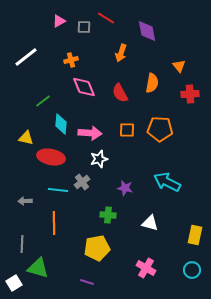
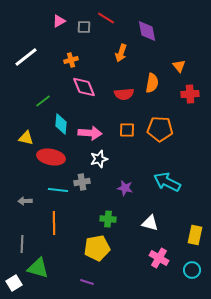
red semicircle: moved 4 px right, 1 px down; rotated 66 degrees counterclockwise
gray cross: rotated 28 degrees clockwise
green cross: moved 4 px down
pink cross: moved 13 px right, 10 px up
